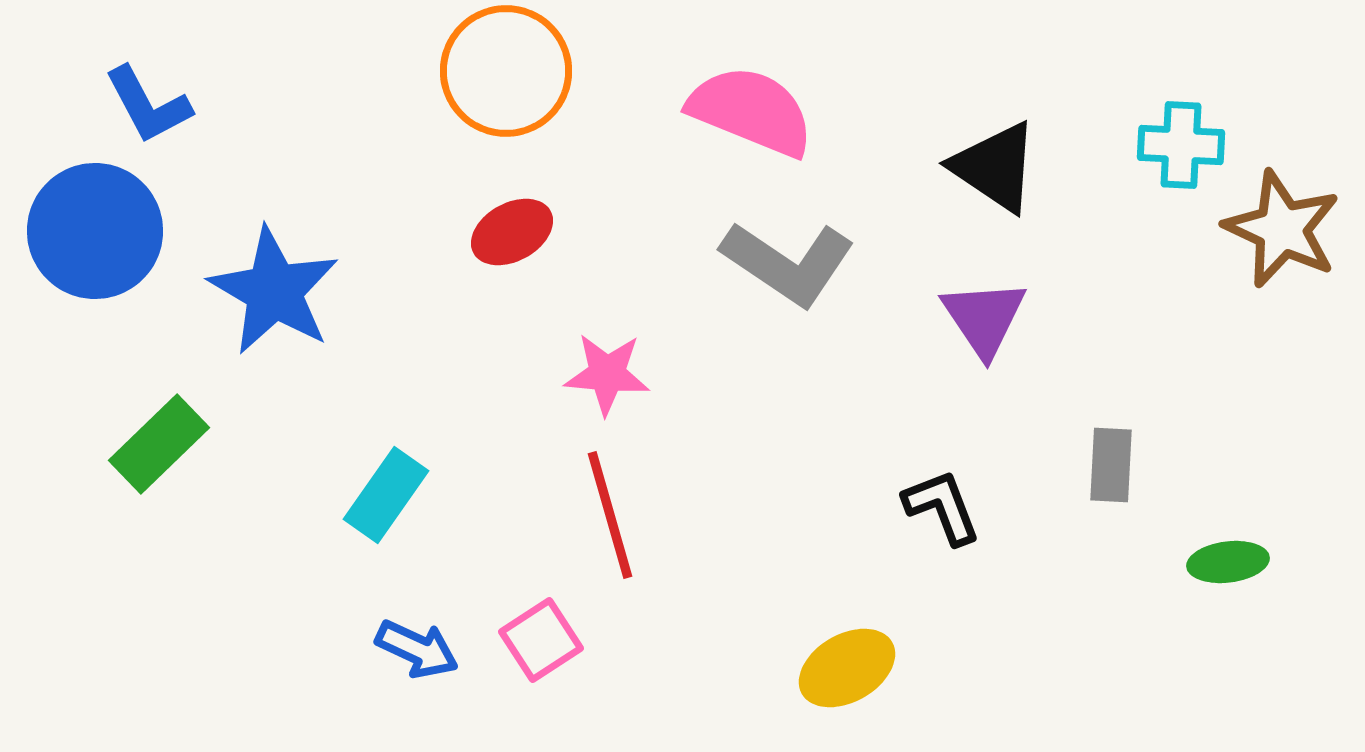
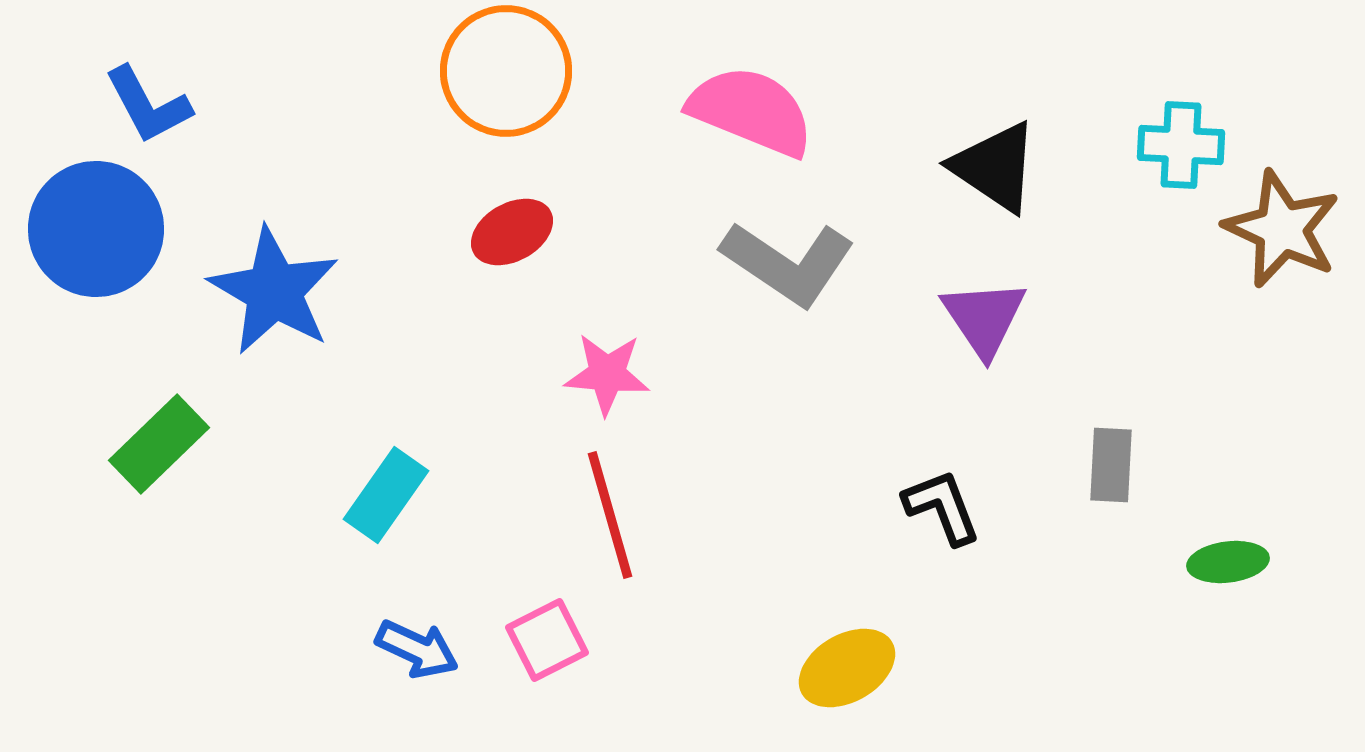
blue circle: moved 1 px right, 2 px up
pink square: moved 6 px right; rotated 6 degrees clockwise
